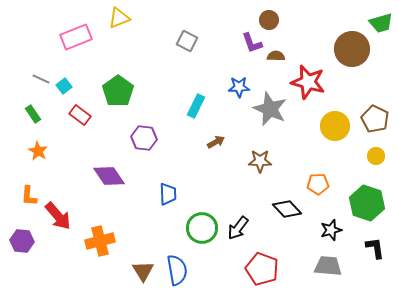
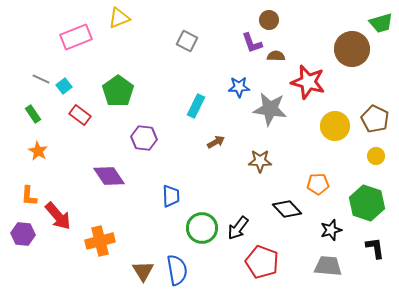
gray star at (270, 109): rotated 16 degrees counterclockwise
blue trapezoid at (168, 194): moved 3 px right, 2 px down
purple hexagon at (22, 241): moved 1 px right, 7 px up
red pentagon at (262, 269): moved 7 px up
